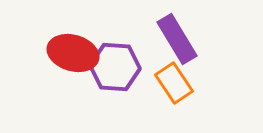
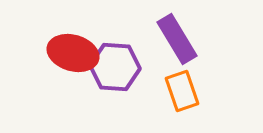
orange rectangle: moved 8 px right, 8 px down; rotated 15 degrees clockwise
